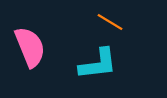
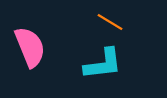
cyan L-shape: moved 5 px right
